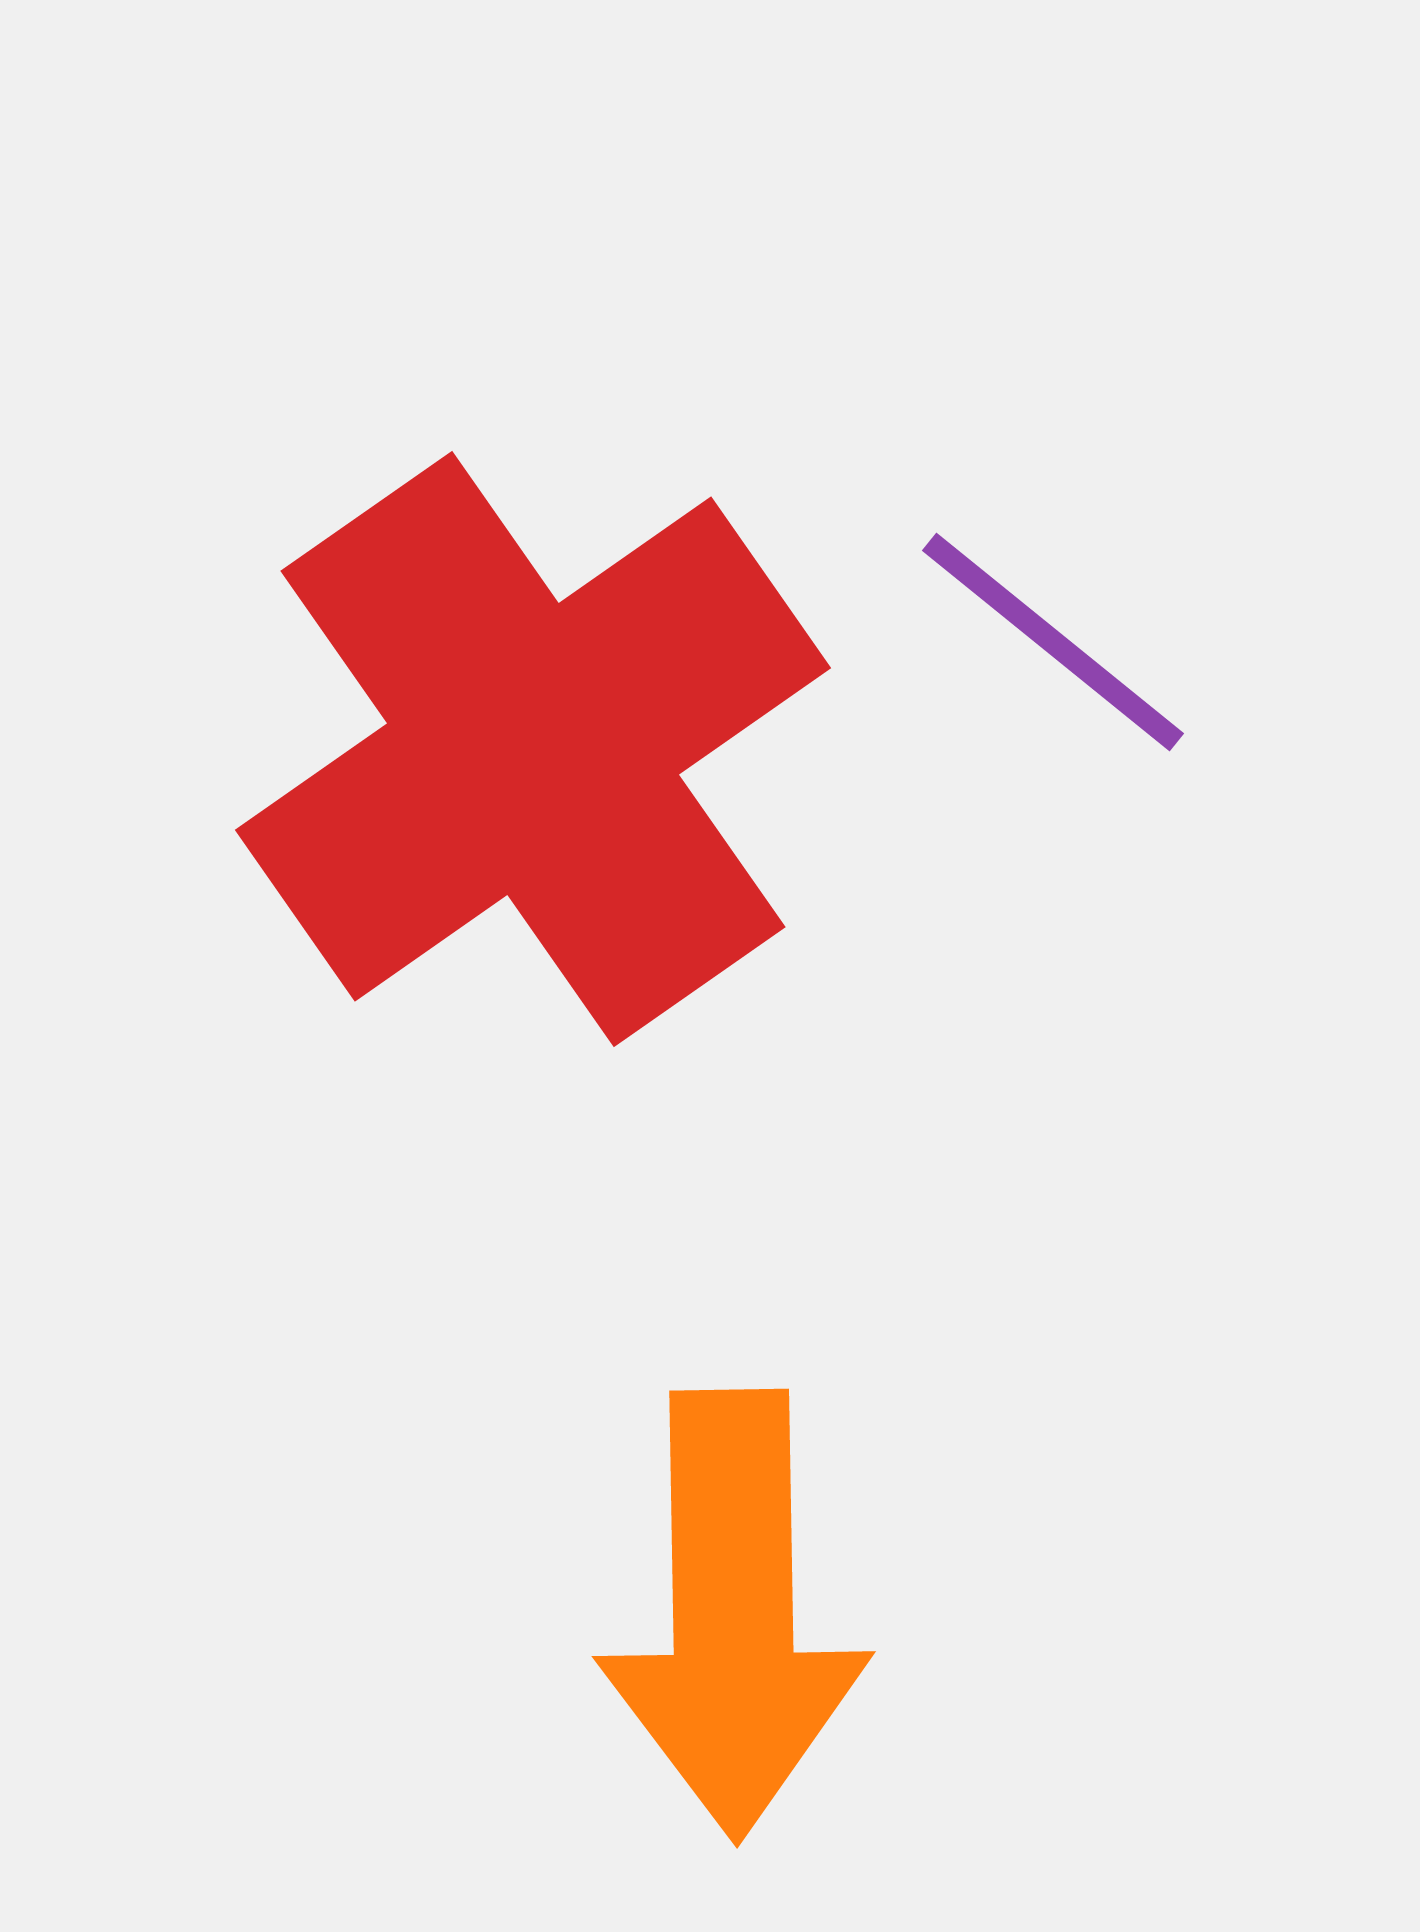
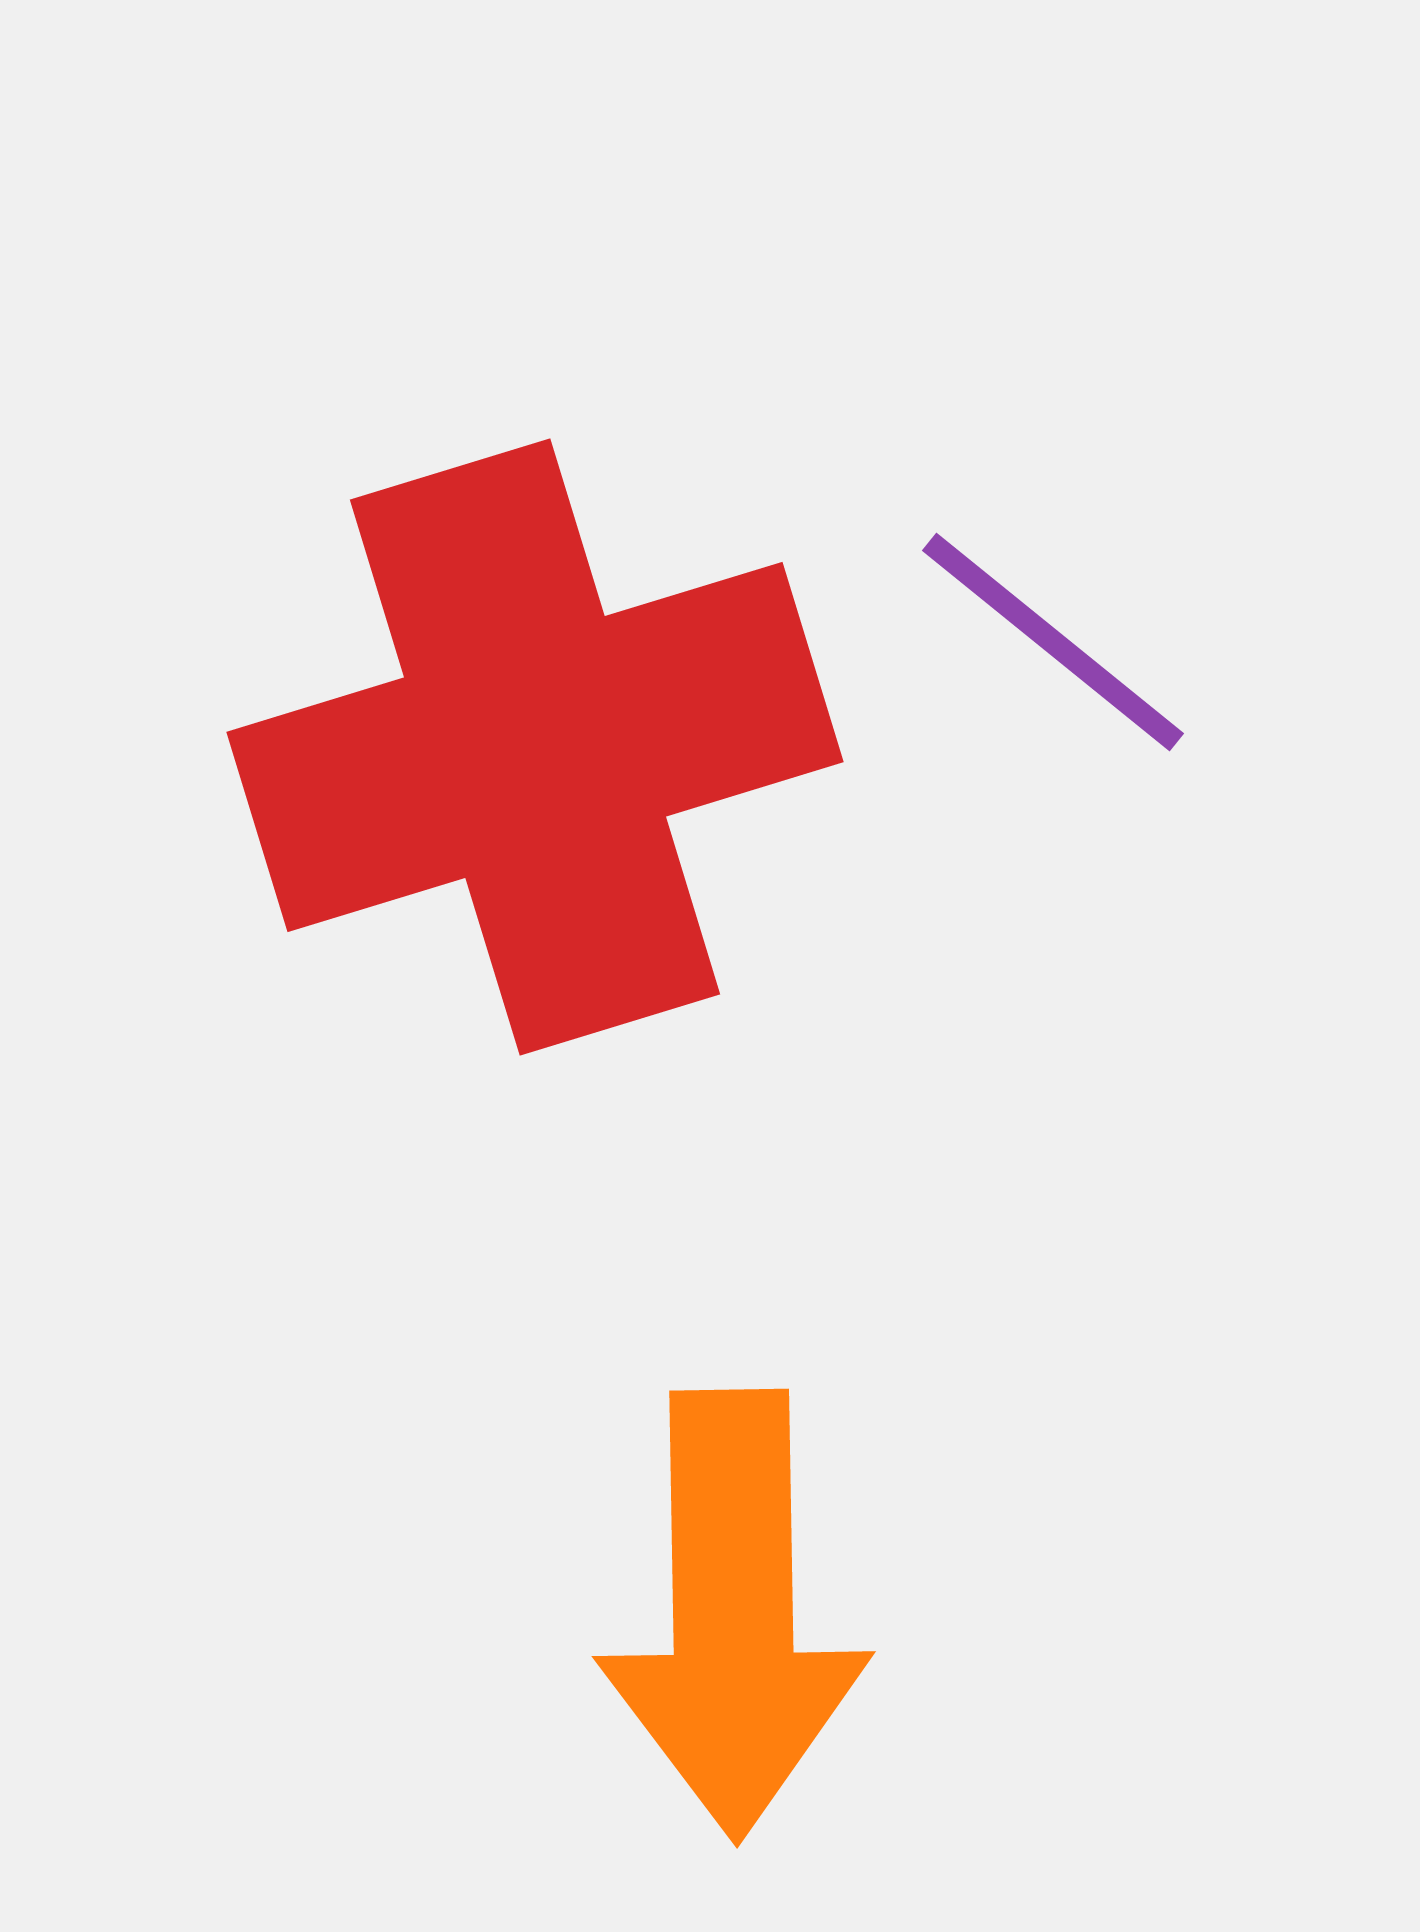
red cross: moved 2 px right, 2 px up; rotated 18 degrees clockwise
